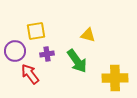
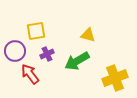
purple cross: rotated 16 degrees counterclockwise
green arrow: rotated 95 degrees clockwise
yellow cross: rotated 20 degrees counterclockwise
